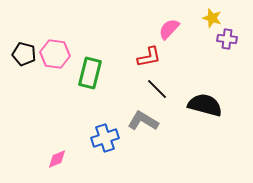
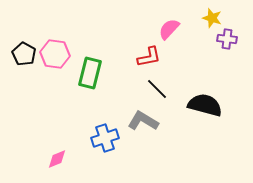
black pentagon: rotated 15 degrees clockwise
